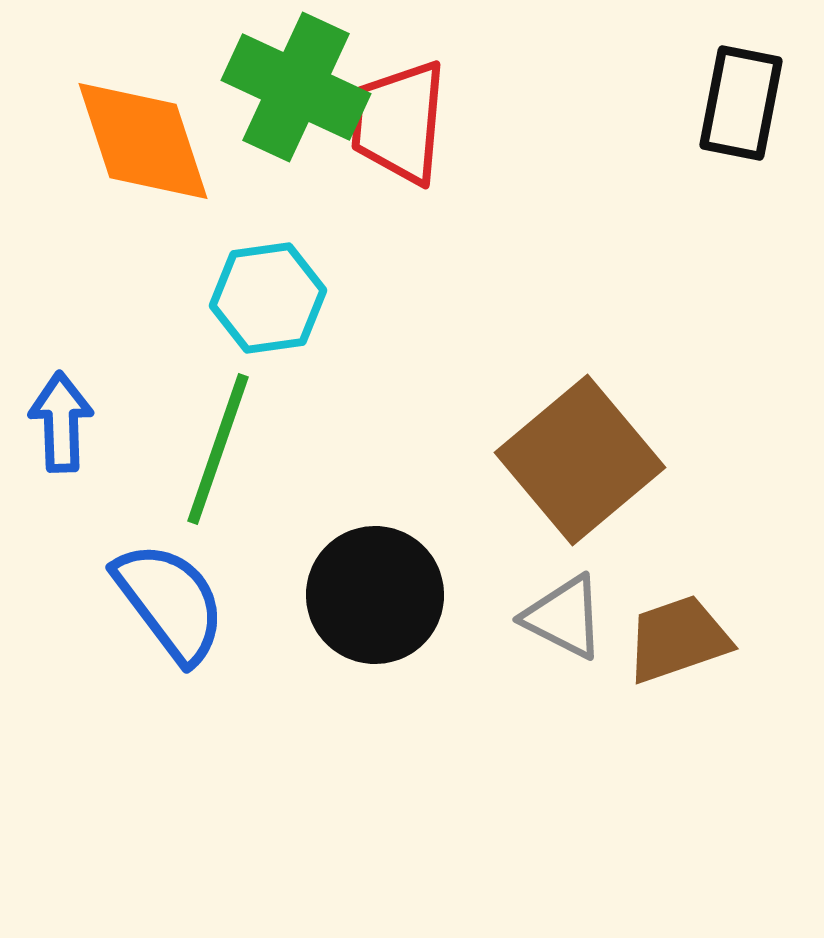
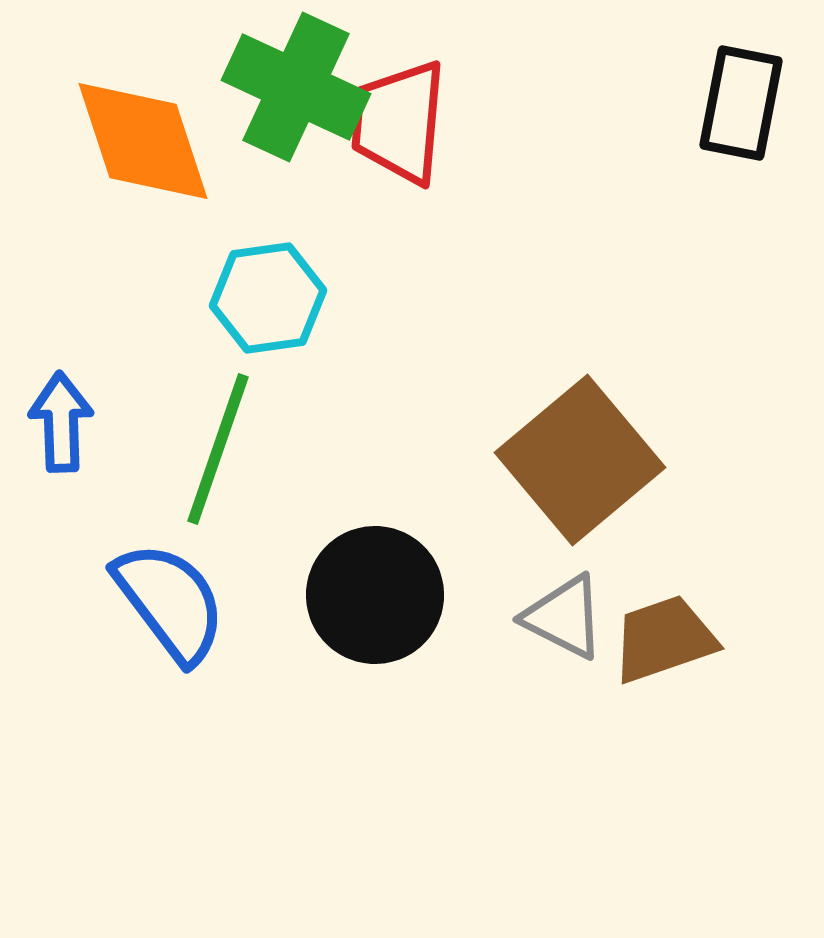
brown trapezoid: moved 14 px left
